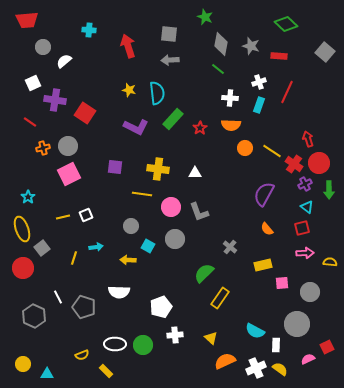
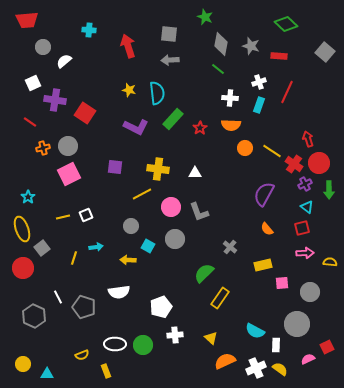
yellow line at (142, 194): rotated 36 degrees counterclockwise
white semicircle at (119, 292): rotated 10 degrees counterclockwise
yellow rectangle at (106, 371): rotated 24 degrees clockwise
